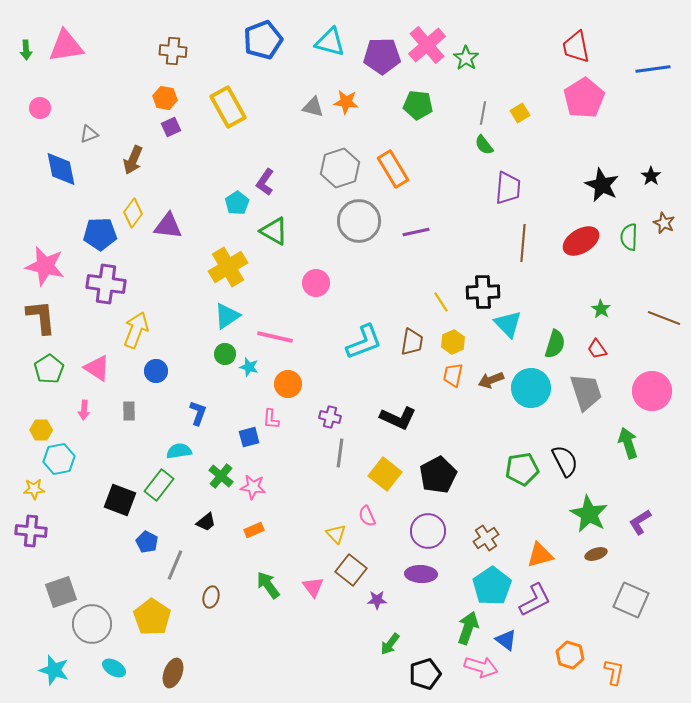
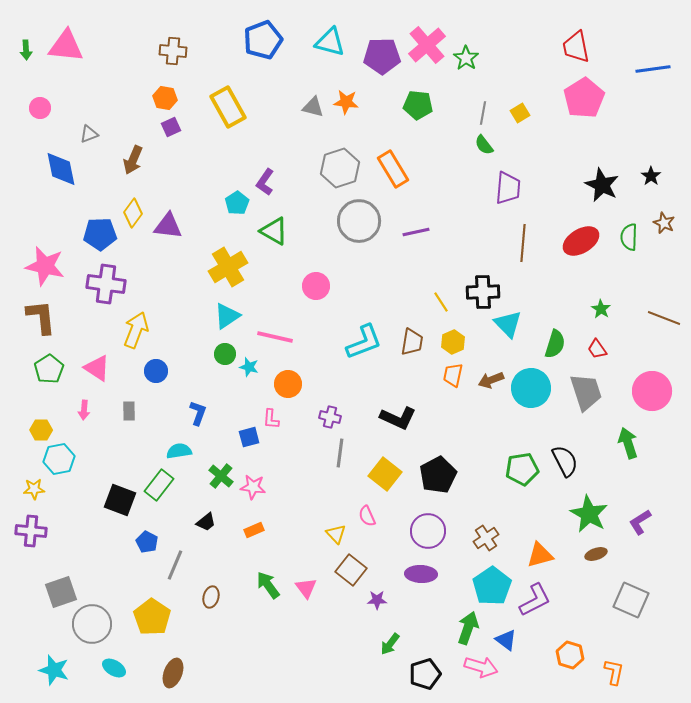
pink triangle at (66, 46): rotated 15 degrees clockwise
pink circle at (316, 283): moved 3 px down
pink triangle at (313, 587): moved 7 px left, 1 px down
